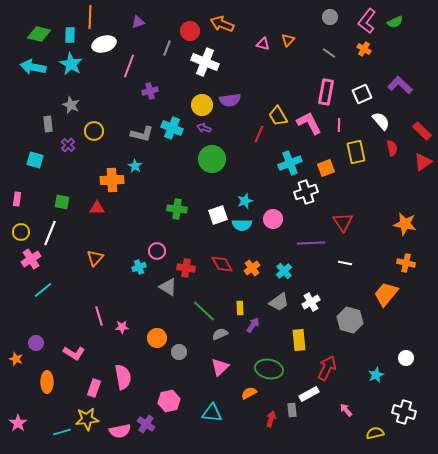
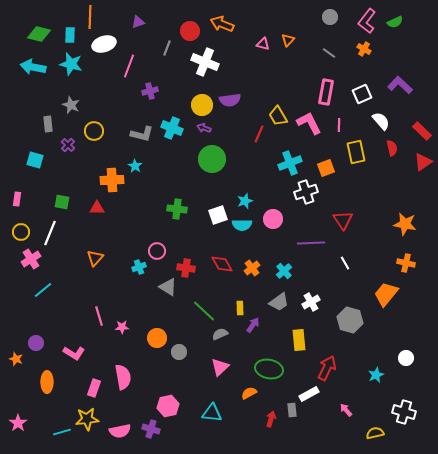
cyan star at (71, 64): rotated 15 degrees counterclockwise
red triangle at (343, 222): moved 2 px up
white line at (345, 263): rotated 48 degrees clockwise
pink hexagon at (169, 401): moved 1 px left, 5 px down
purple cross at (146, 424): moved 5 px right, 5 px down; rotated 18 degrees counterclockwise
